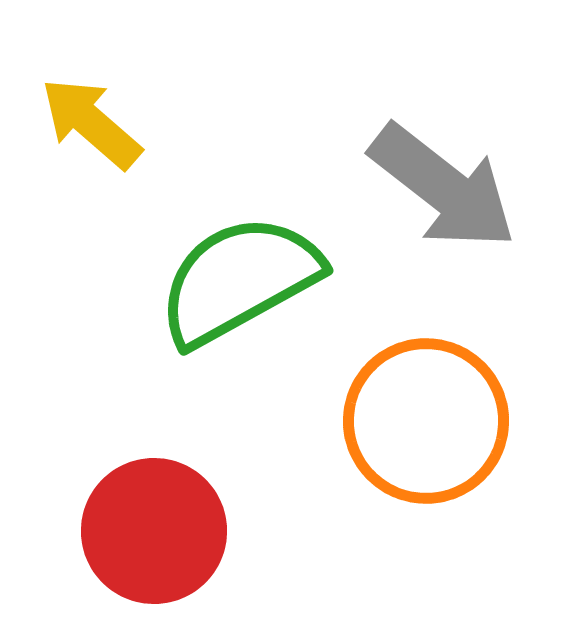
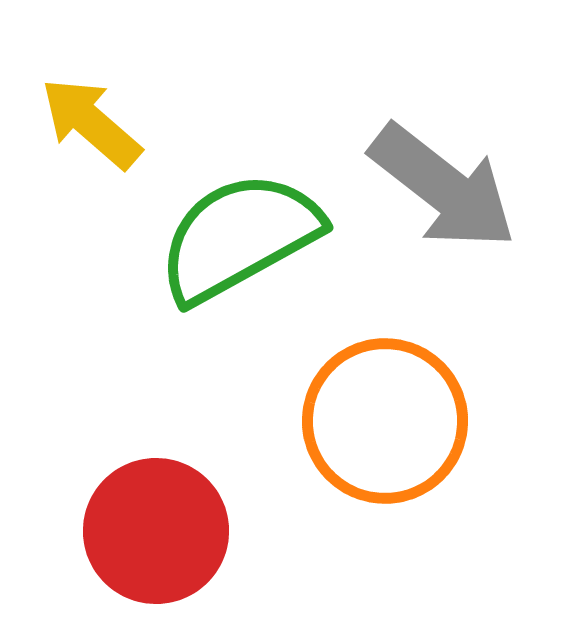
green semicircle: moved 43 px up
orange circle: moved 41 px left
red circle: moved 2 px right
